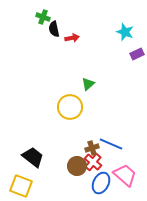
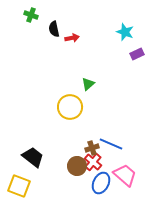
green cross: moved 12 px left, 2 px up
yellow square: moved 2 px left
